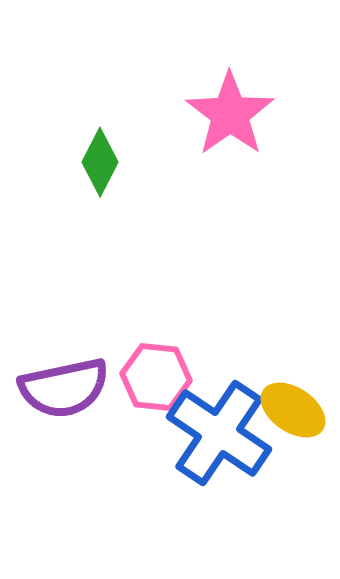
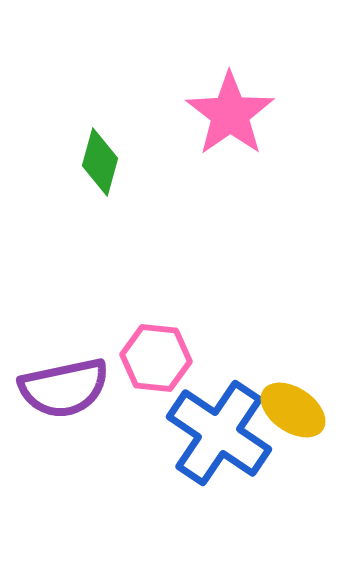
green diamond: rotated 12 degrees counterclockwise
pink hexagon: moved 19 px up
